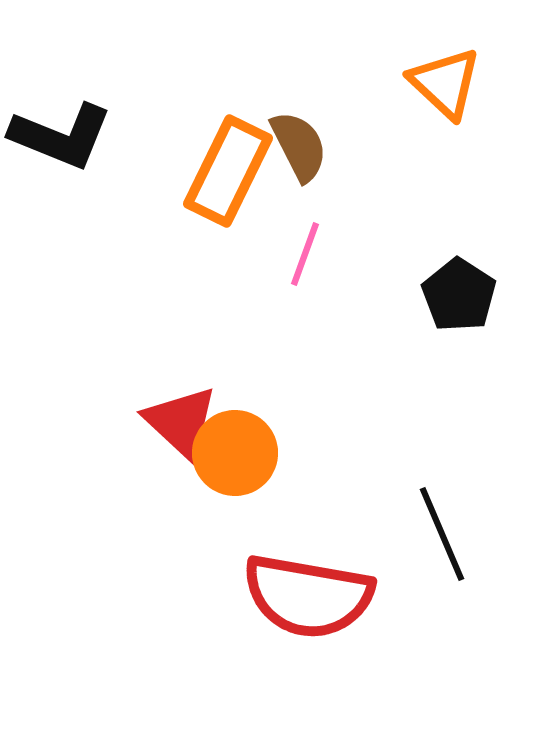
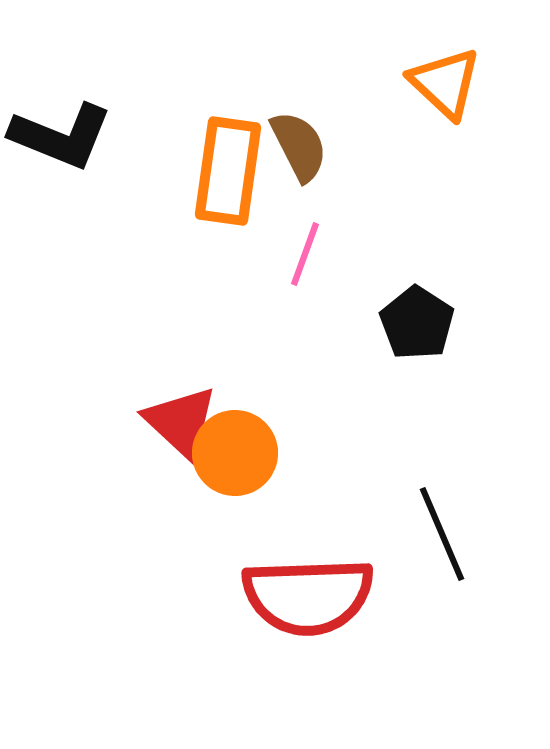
orange rectangle: rotated 18 degrees counterclockwise
black pentagon: moved 42 px left, 28 px down
red semicircle: rotated 12 degrees counterclockwise
